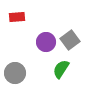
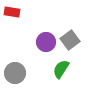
red rectangle: moved 5 px left, 5 px up; rotated 14 degrees clockwise
